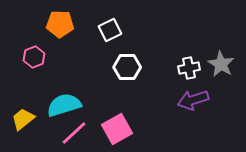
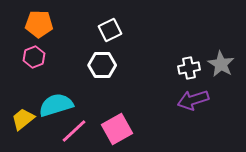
orange pentagon: moved 21 px left
white hexagon: moved 25 px left, 2 px up
cyan semicircle: moved 8 px left
pink line: moved 2 px up
